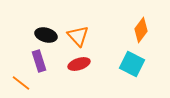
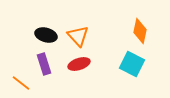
orange diamond: moved 1 px left, 1 px down; rotated 25 degrees counterclockwise
purple rectangle: moved 5 px right, 3 px down
